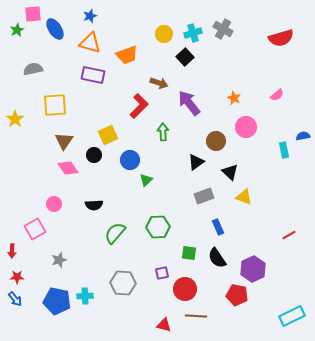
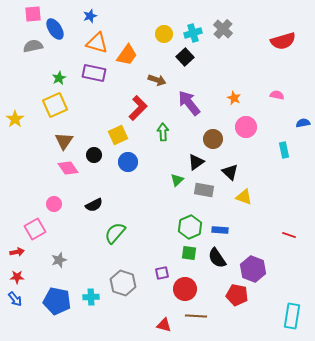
gray cross at (223, 29): rotated 12 degrees clockwise
green star at (17, 30): moved 42 px right, 48 px down
red semicircle at (281, 38): moved 2 px right, 3 px down
orange triangle at (90, 43): moved 7 px right
orange trapezoid at (127, 55): rotated 35 degrees counterclockwise
gray semicircle at (33, 69): moved 23 px up
purple rectangle at (93, 75): moved 1 px right, 2 px up
brown arrow at (159, 83): moved 2 px left, 3 px up
pink semicircle at (277, 95): rotated 128 degrees counterclockwise
yellow square at (55, 105): rotated 20 degrees counterclockwise
red L-shape at (139, 106): moved 1 px left, 2 px down
yellow square at (108, 135): moved 10 px right
blue semicircle at (303, 136): moved 13 px up
brown circle at (216, 141): moved 3 px left, 2 px up
blue circle at (130, 160): moved 2 px left, 2 px down
green triangle at (146, 180): moved 31 px right
gray rectangle at (204, 196): moved 6 px up; rotated 30 degrees clockwise
black semicircle at (94, 205): rotated 24 degrees counterclockwise
green hexagon at (158, 227): moved 32 px right; rotated 20 degrees counterclockwise
blue rectangle at (218, 227): moved 2 px right, 3 px down; rotated 63 degrees counterclockwise
red line at (289, 235): rotated 48 degrees clockwise
red arrow at (12, 251): moved 5 px right, 1 px down; rotated 104 degrees counterclockwise
purple hexagon at (253, 269): rotated 15 degrees counterclockwise
gray hexagon at (123, 283): rotated 15 degrees clockwise
cyan cross at (85, 296): moved 6 px right, 1 px down
cyan rectangle at (292, 316): rotated 55 degrees counterclockwise
